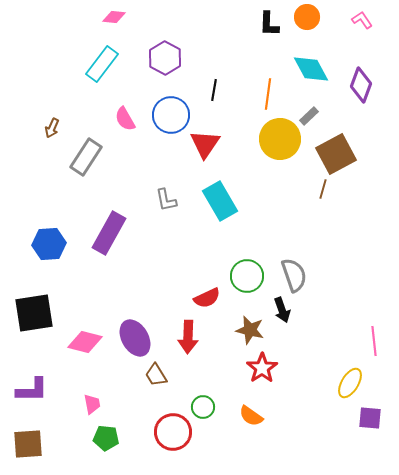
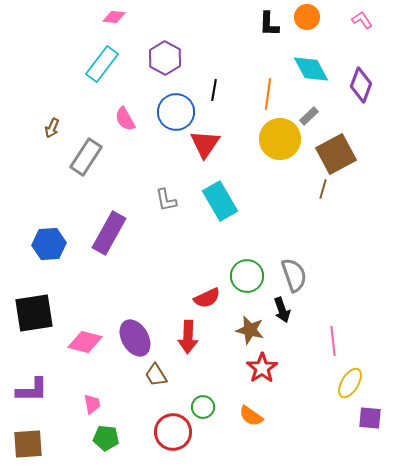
blue circle at (171, 115): moved 5 px right, 3 px up
pink line at (374, 341): moved 41 px left
